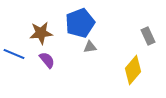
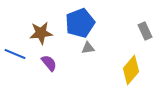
gray rectangle: moved 3 px left, 5 px up
gray triangle: moved 2 px left, 1 px down
blue line: moved 1 px right
purple semicircle: moved 2 px right, 3 px down
yellow diamond: moved 2 px left
